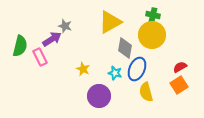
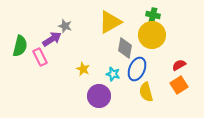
red semicircle: moved 1 px left, 2 px up
cyan star: moved 2 px left, 1 px down
